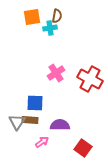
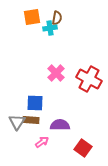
brown semicircle: moved 2 px down
pink cross: rotated 12 degrees counterclockwise
red cross: moved 1 px left
brown rectangle: moved 1 px right
